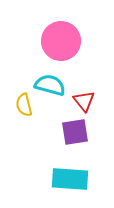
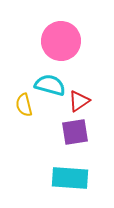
red triangle: moved 5 px left; rotated 35 degrees clockwise
cyan rectangle: moved 1 px up
